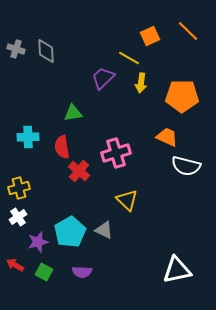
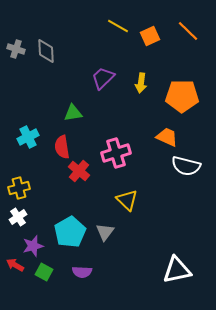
yellow line: moved 11 px left, 32 px up
cyan cross: rotated 25 degrees counterclockwise
gray triangle: moved 1 px right, 2 px down; rotated 42 degrees clockwise
purple star: moved 5 px left, 4 px down
